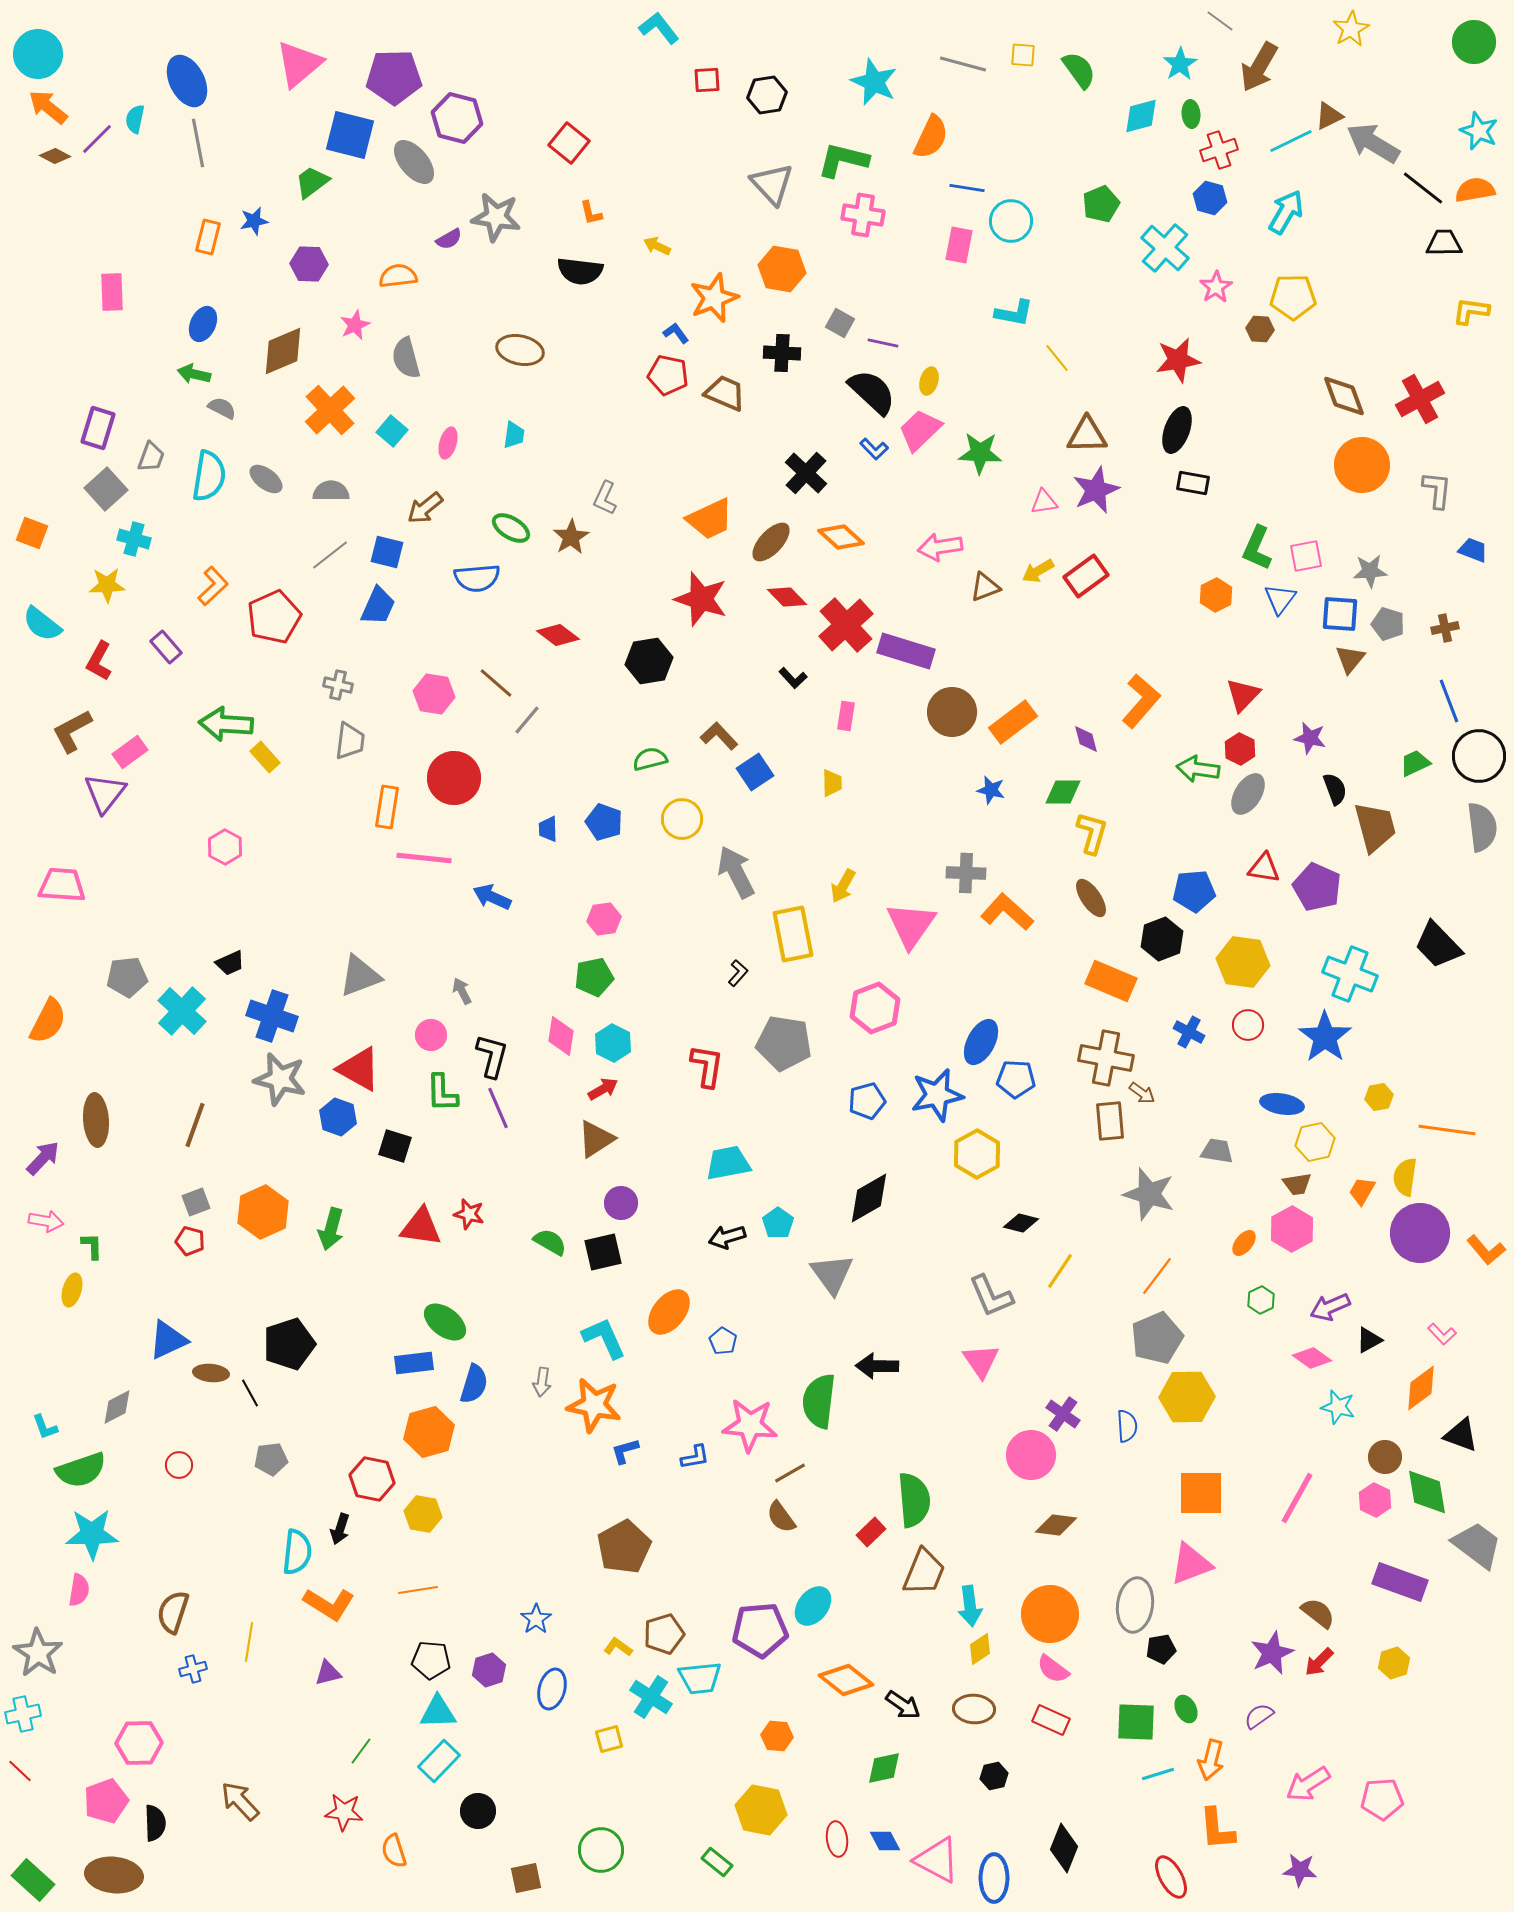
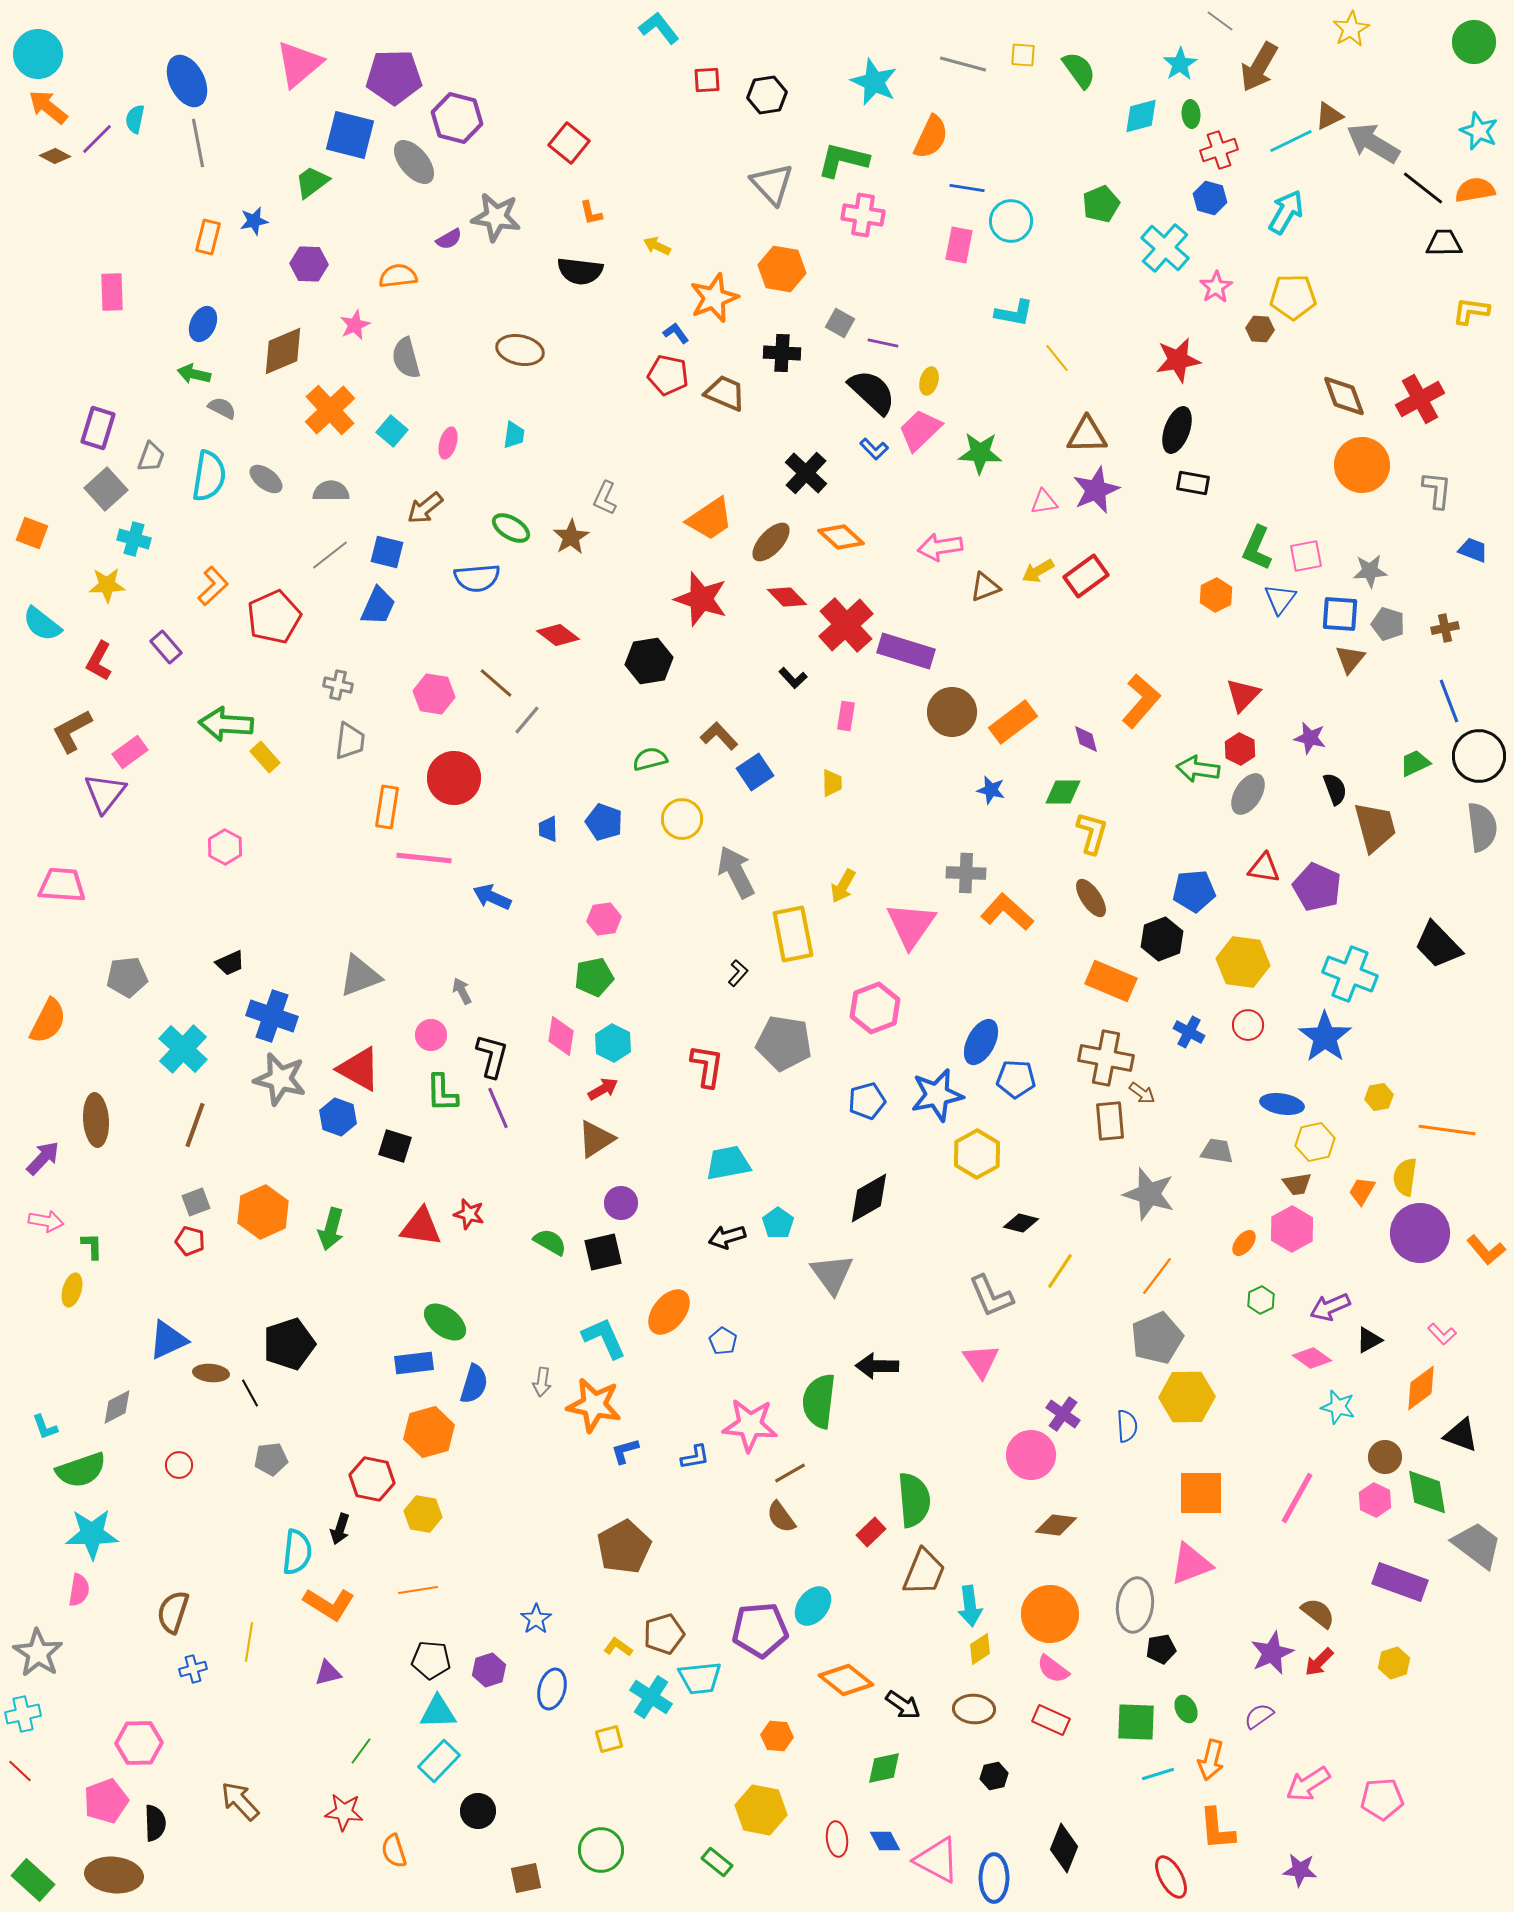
orange trapezoid at (710, 519): rotated 9 degrees counterclockwise
cyan cross at (182, 1011): moved 1 px right, 38 px down
